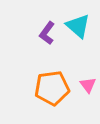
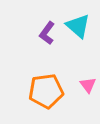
orange pentagon: moved 6 px left, 3 px down
